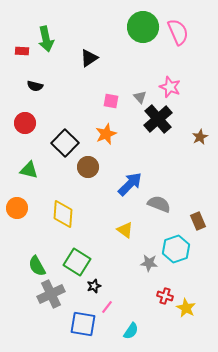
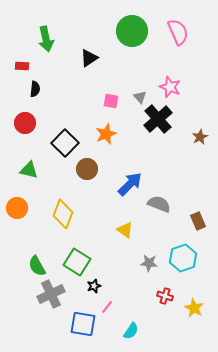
green circle: moved 11 px left, 4 px down
red rectangle: moved 15 px down
black semicircle: moved 3 px down; rotated 98 degrees counterclockwise
brown circle: moved 1 px left, 2 px down
yellow diamond: rotated 16 degrees clockwise
cyan hexagon: moved 7 px right, 9 px down
yellow star: moved 8 px right
